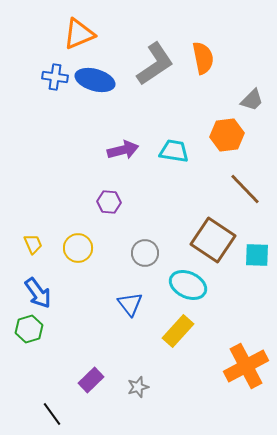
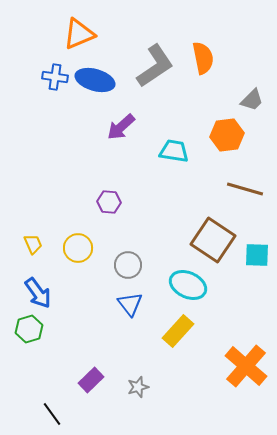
gray L-shape: moved 2 px down
purple arrow: moved 2 px left, 23 px up; rotated 152 degrees clockwise
brown line: rotated 30 degrees counterclockwise
gray circle: moved 17 px left, 12 px down
orange cross: rotated 21 degrees counterclockwise
